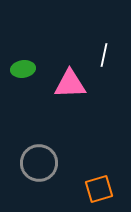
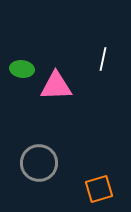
white line: moved 1 px left, 4 px down
green ellipse: moved 1 px left; rotated 15 degrees clockwise
pink triangle: moved 14 px left, 2 px down
